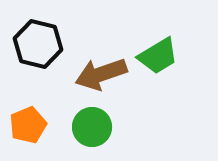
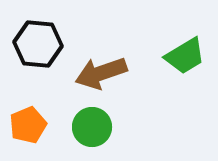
black hexagon: rotated 9 degrees counterclockwise
green trapezoid: moved 27 px right
brown arrow: moved 1 px up
